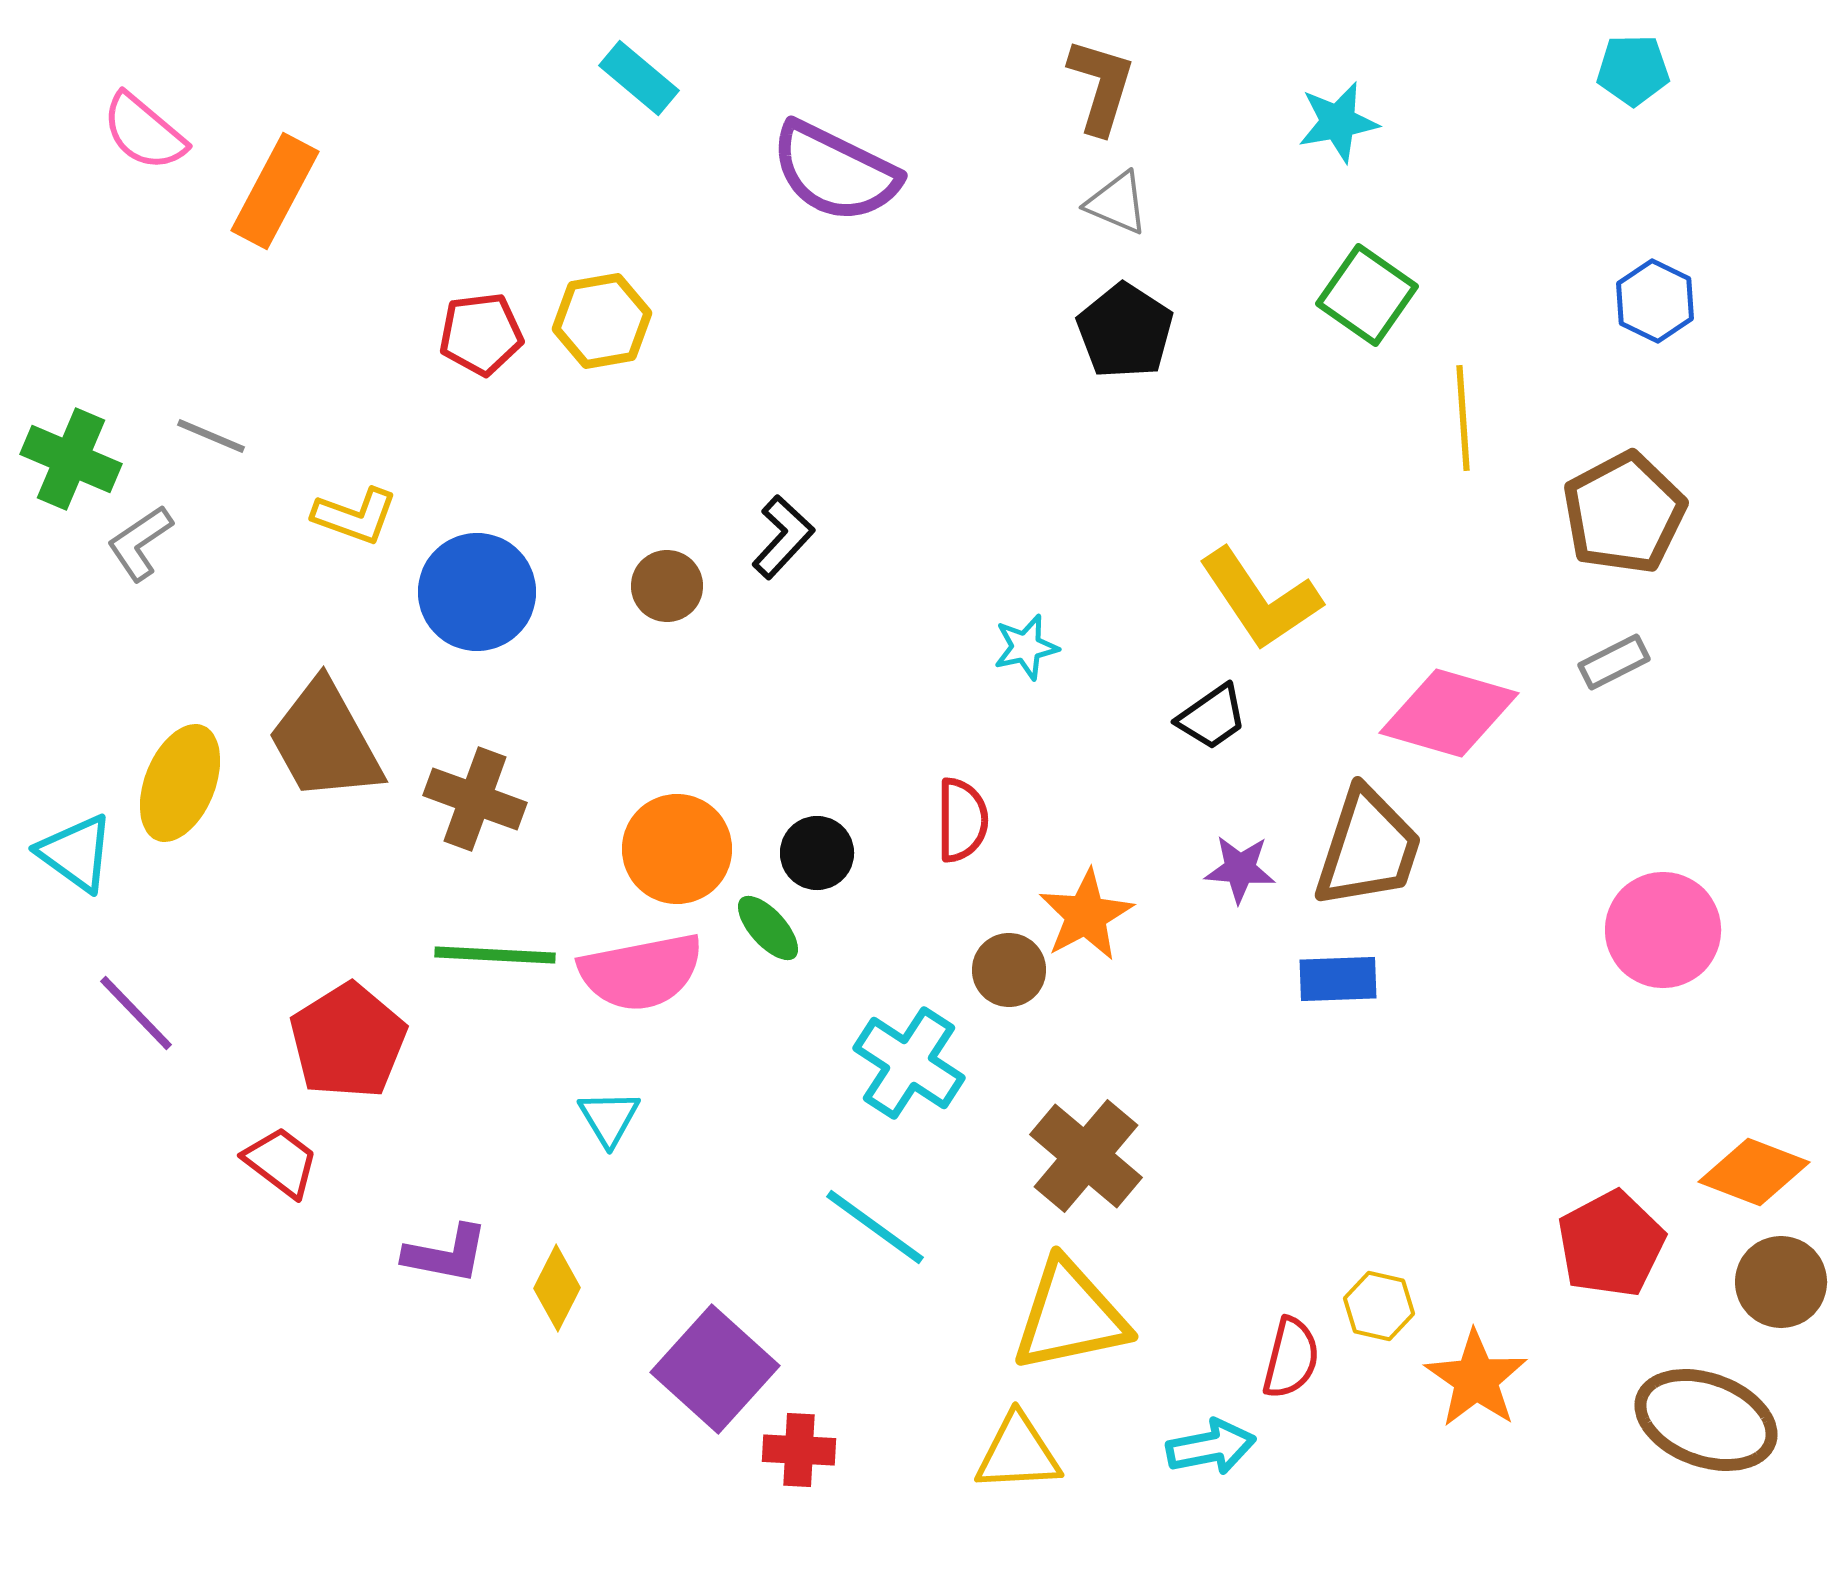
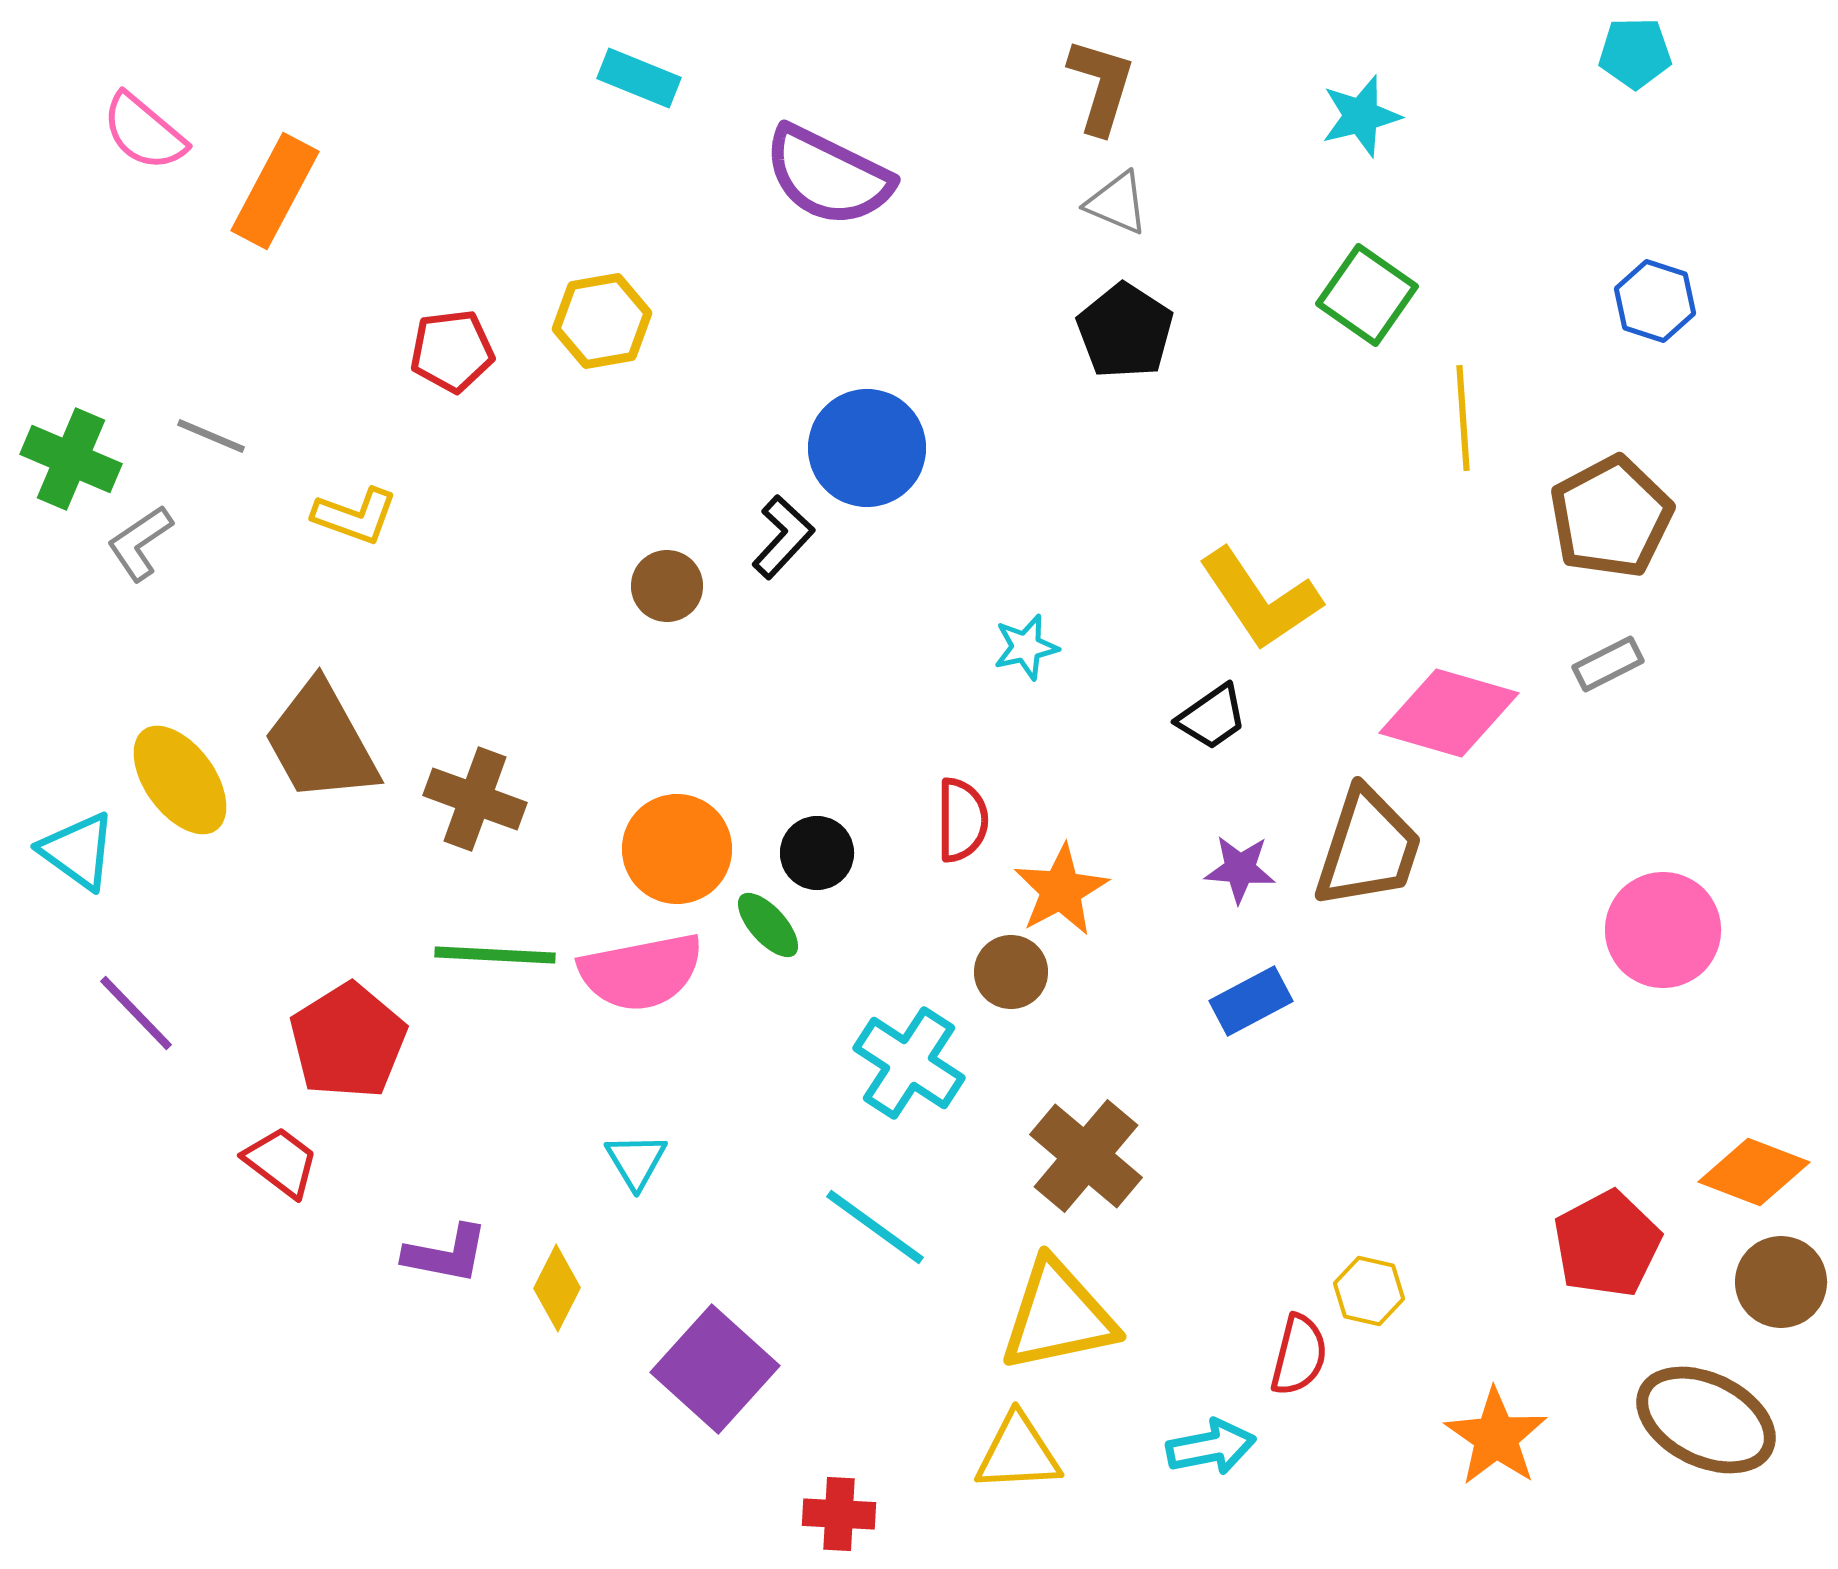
cyan pentagon at (1633, 70): moved 2 px right, 17 px up
cyan rectangle at (639, 78): rotated 18 degrees counterclockwise
cyan star at (1338, 122): moved 23 px right, 6 px up; rotated 4 degrees counterclockwise
purple semicircle at (835, 172): moved 7 px left, 4 px down
blue hexagon at (1655, 301): rotated 8 degrees counterclockwise
red pentagon at (481, 334): moved 29 px left, 17 px down
brown pentagon at (1624, 513): moved 13 px left, 4 px down
blue circle at (477, 592): moved 390 px right, 144 px up
gray rectangle at (1614, 662): moved 6 px left, 2 px down
brown trapezoid at (325, 741): moved 4 px left, 1 px down
yellow ellipse at (180, 783): moved 3 px up; rotated 58 degrees counterclockwise
cyan triangle at (76, 853): moved 2 px right, 2 px up
orange star at (1086, 915): moved 25 px left, 25 px up
green ellipse at (768, 928): moved 3 px up
brown circle at (1009, 970): moved 2 px right, 2 px down
blue rectangle at (1338, 979): moved 87 px left, 22 px down; rotated 26 degrees counterclockwise
cyan triangle at (609, 1118): moved 27 px right, 43 px down
red pentagon at (1611, 1244): moved 4 px left
yellow hexagon at (1379, 1306): moved 10 px left, 15 px up
yellow triangle at (1070, 1316): moved 12 px left
red semicircle at (1291, 1358): moved 8 px right, 3 px up
orange star at (1476, 1379): moved 20 px right, 58 px down
brown ellipse at (1706, 1420): rotated 6 degrees clockwise
red cross at (799, 1450): moved 40 px right, 64 px down
